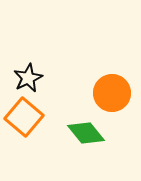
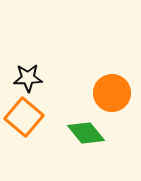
black star: rotated 24 degrees clockwise
